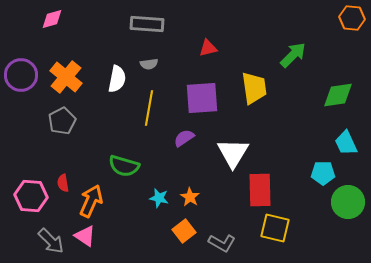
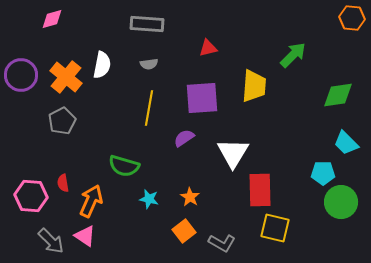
white semicircle: moved 15 px left, 14 px up
yellow trapezoid: moved 2 px up; rotated 12 degrees clockwise
cyan trapezoid: rotated 20 degrees counterclockwise
cyan star: moved 10 px left, 1 px down
green circle: moved 7 px left
